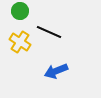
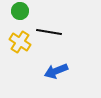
black line: rotated 15 degrees counterclockwise
